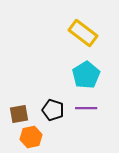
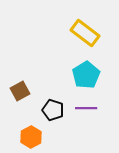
yellow rectangle: moved 2 px right
brown square: moved 1 px right, 23 px up; rotated 18 degrees counterclockwise
orange hexagon: rotated 15 degrees counterclockwise
